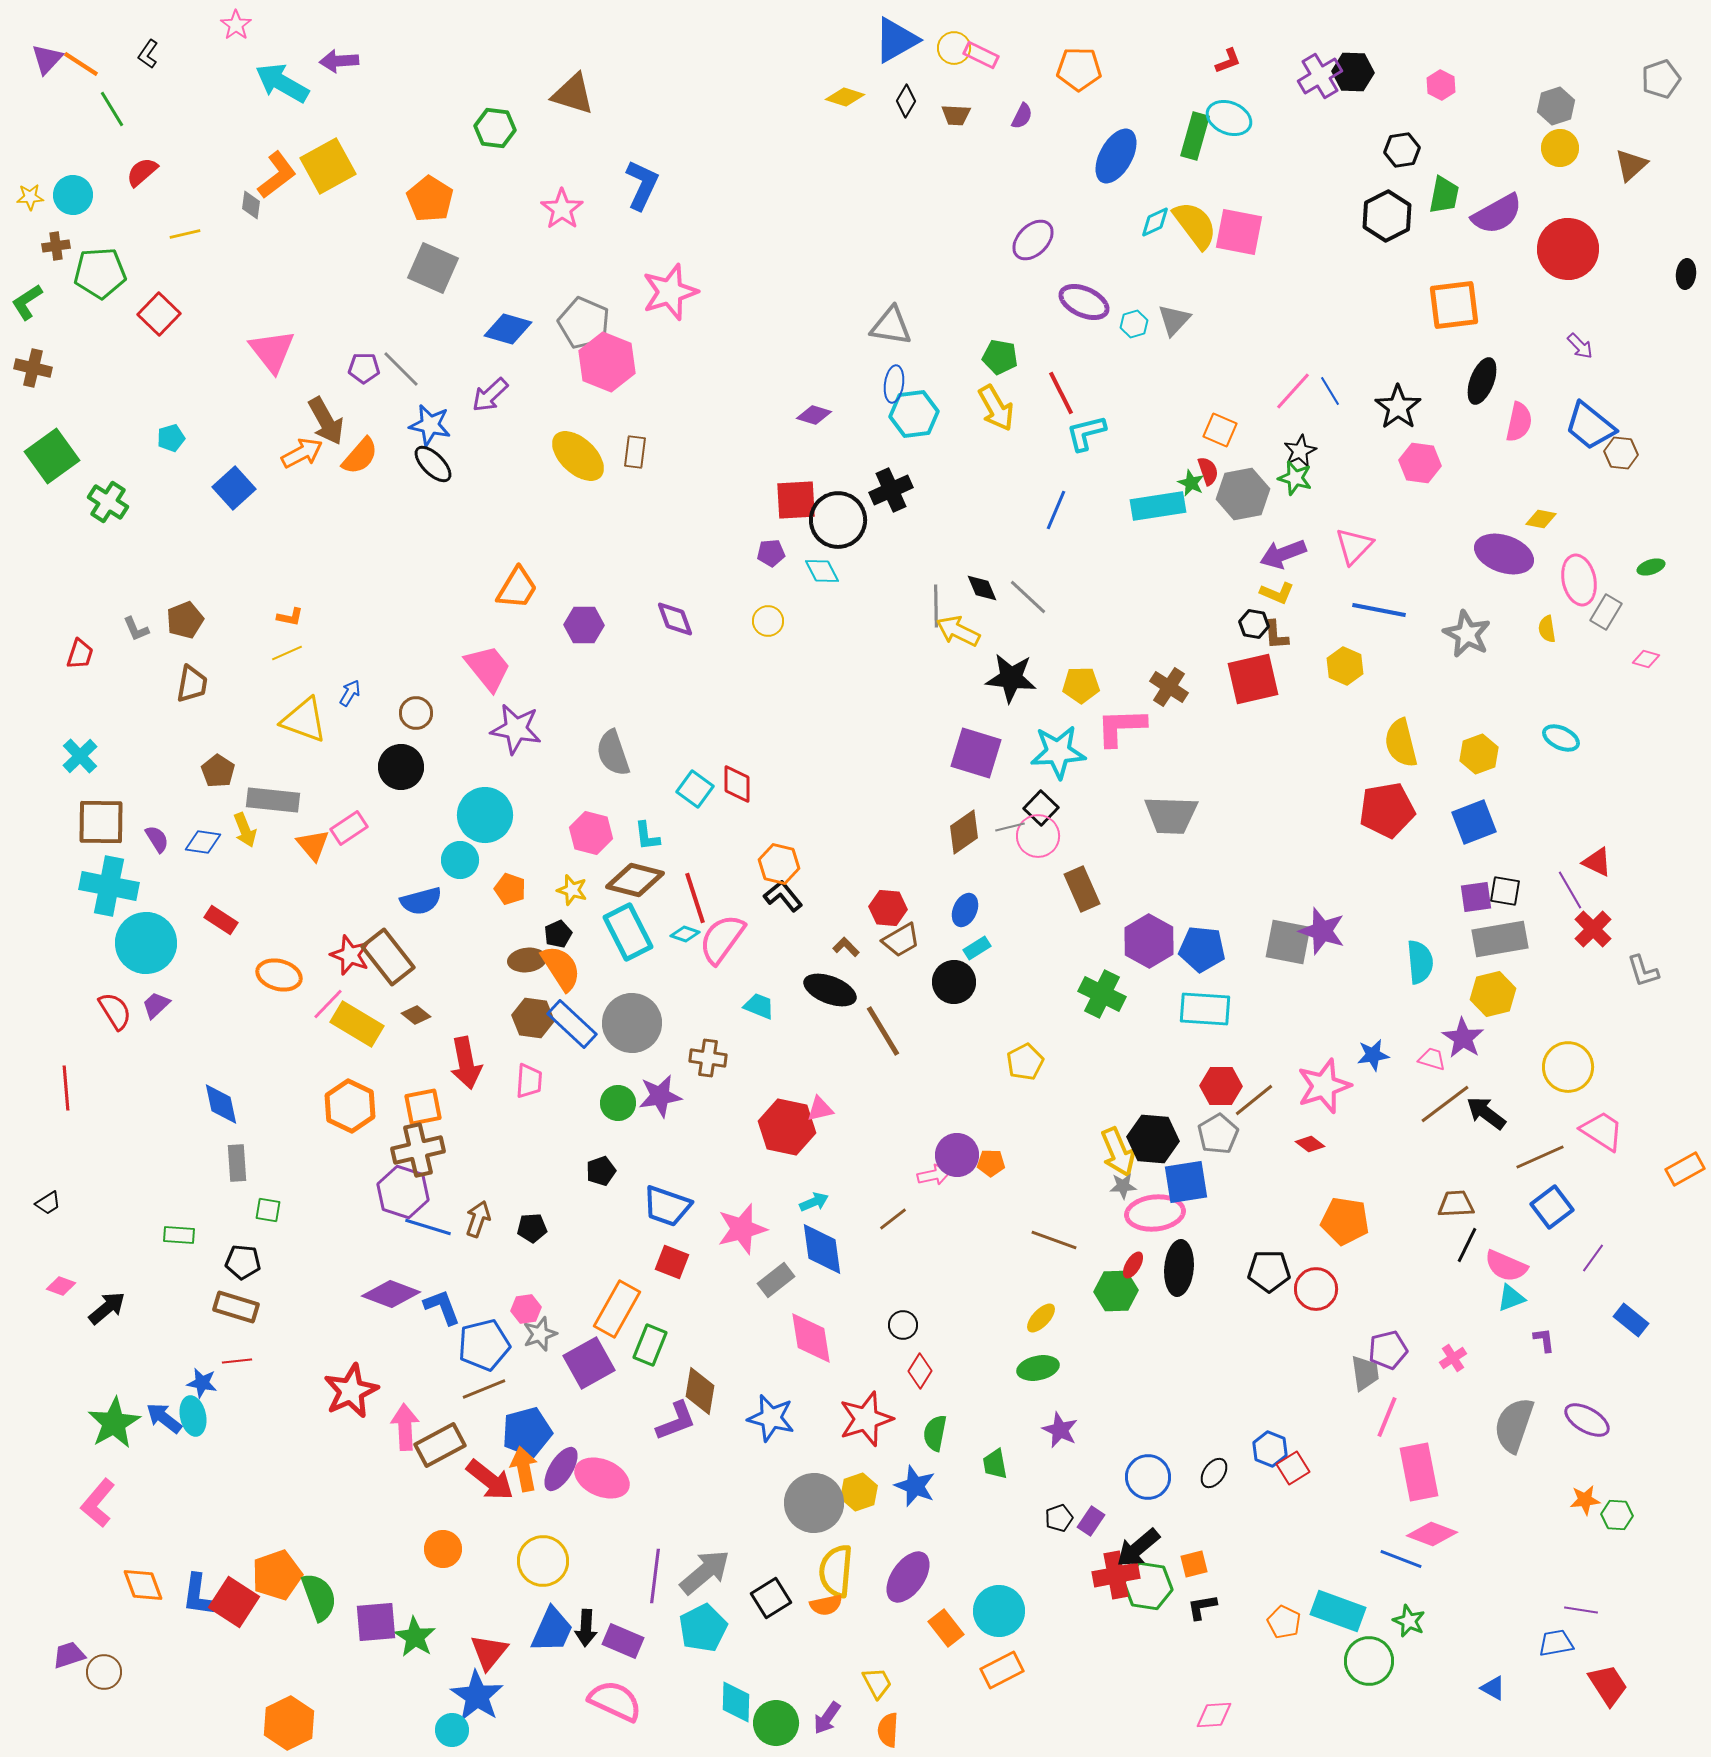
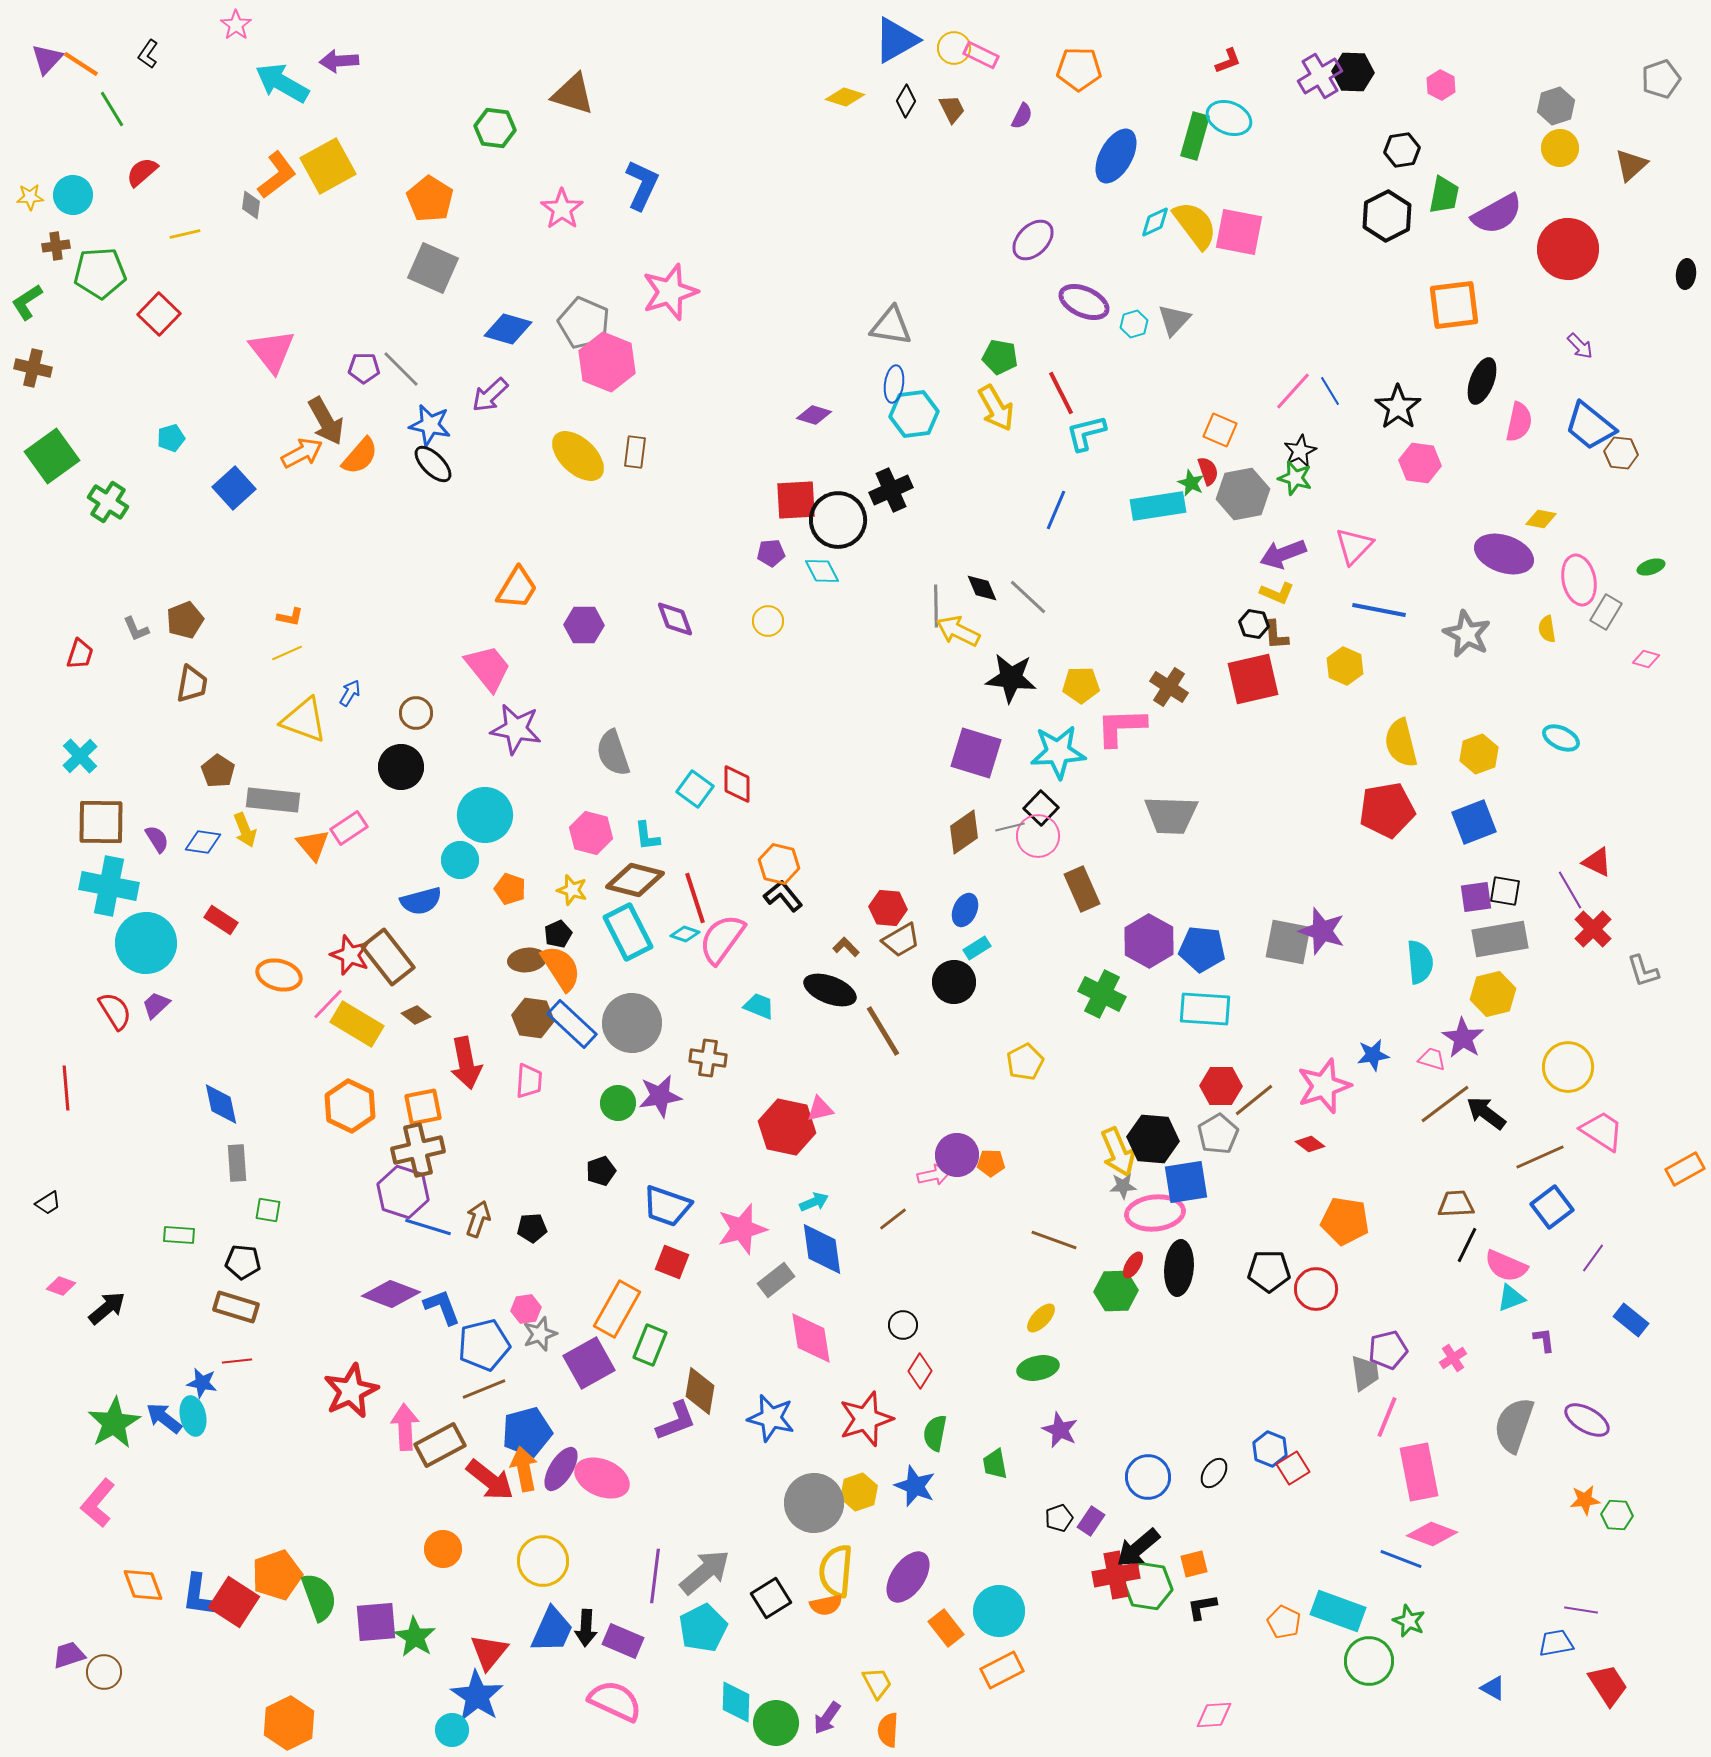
brown trapezoid at (956, 115): moved 4 px left, 6 px up; rotated 120 degrees counterclockwise
